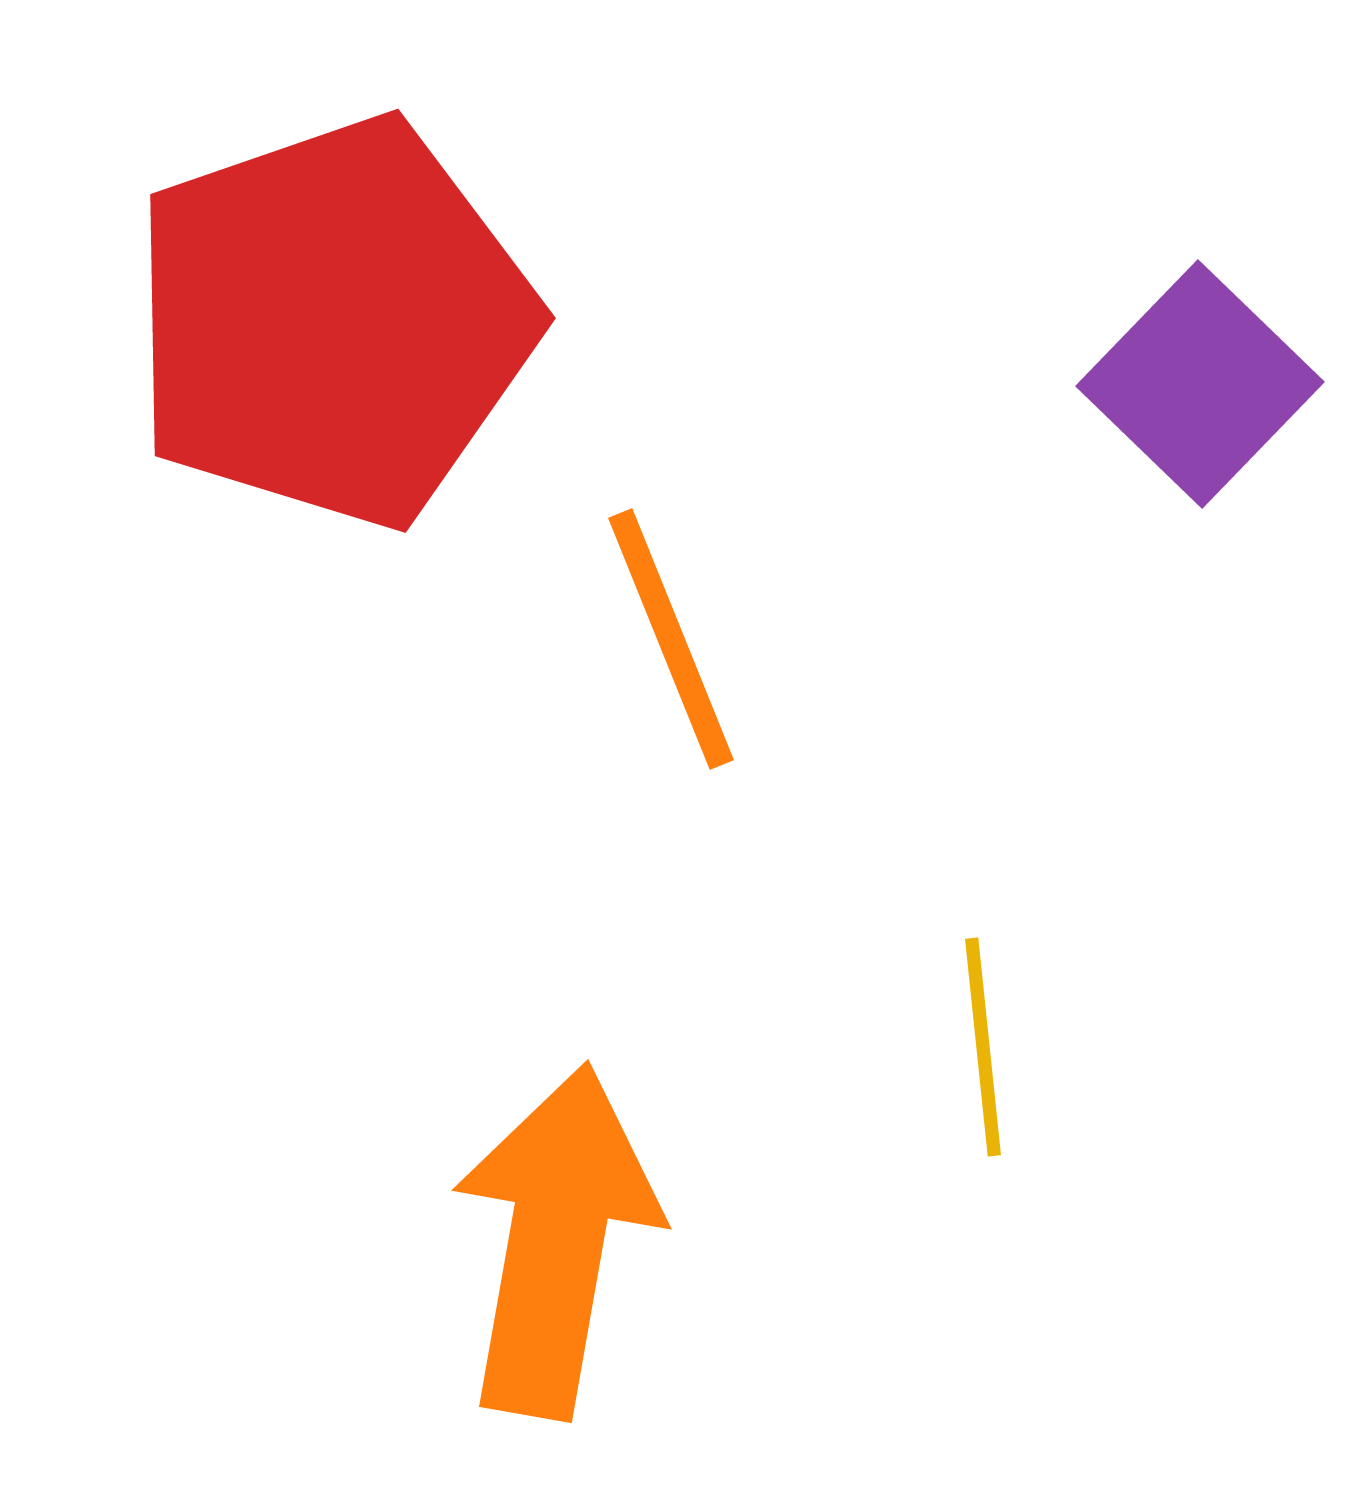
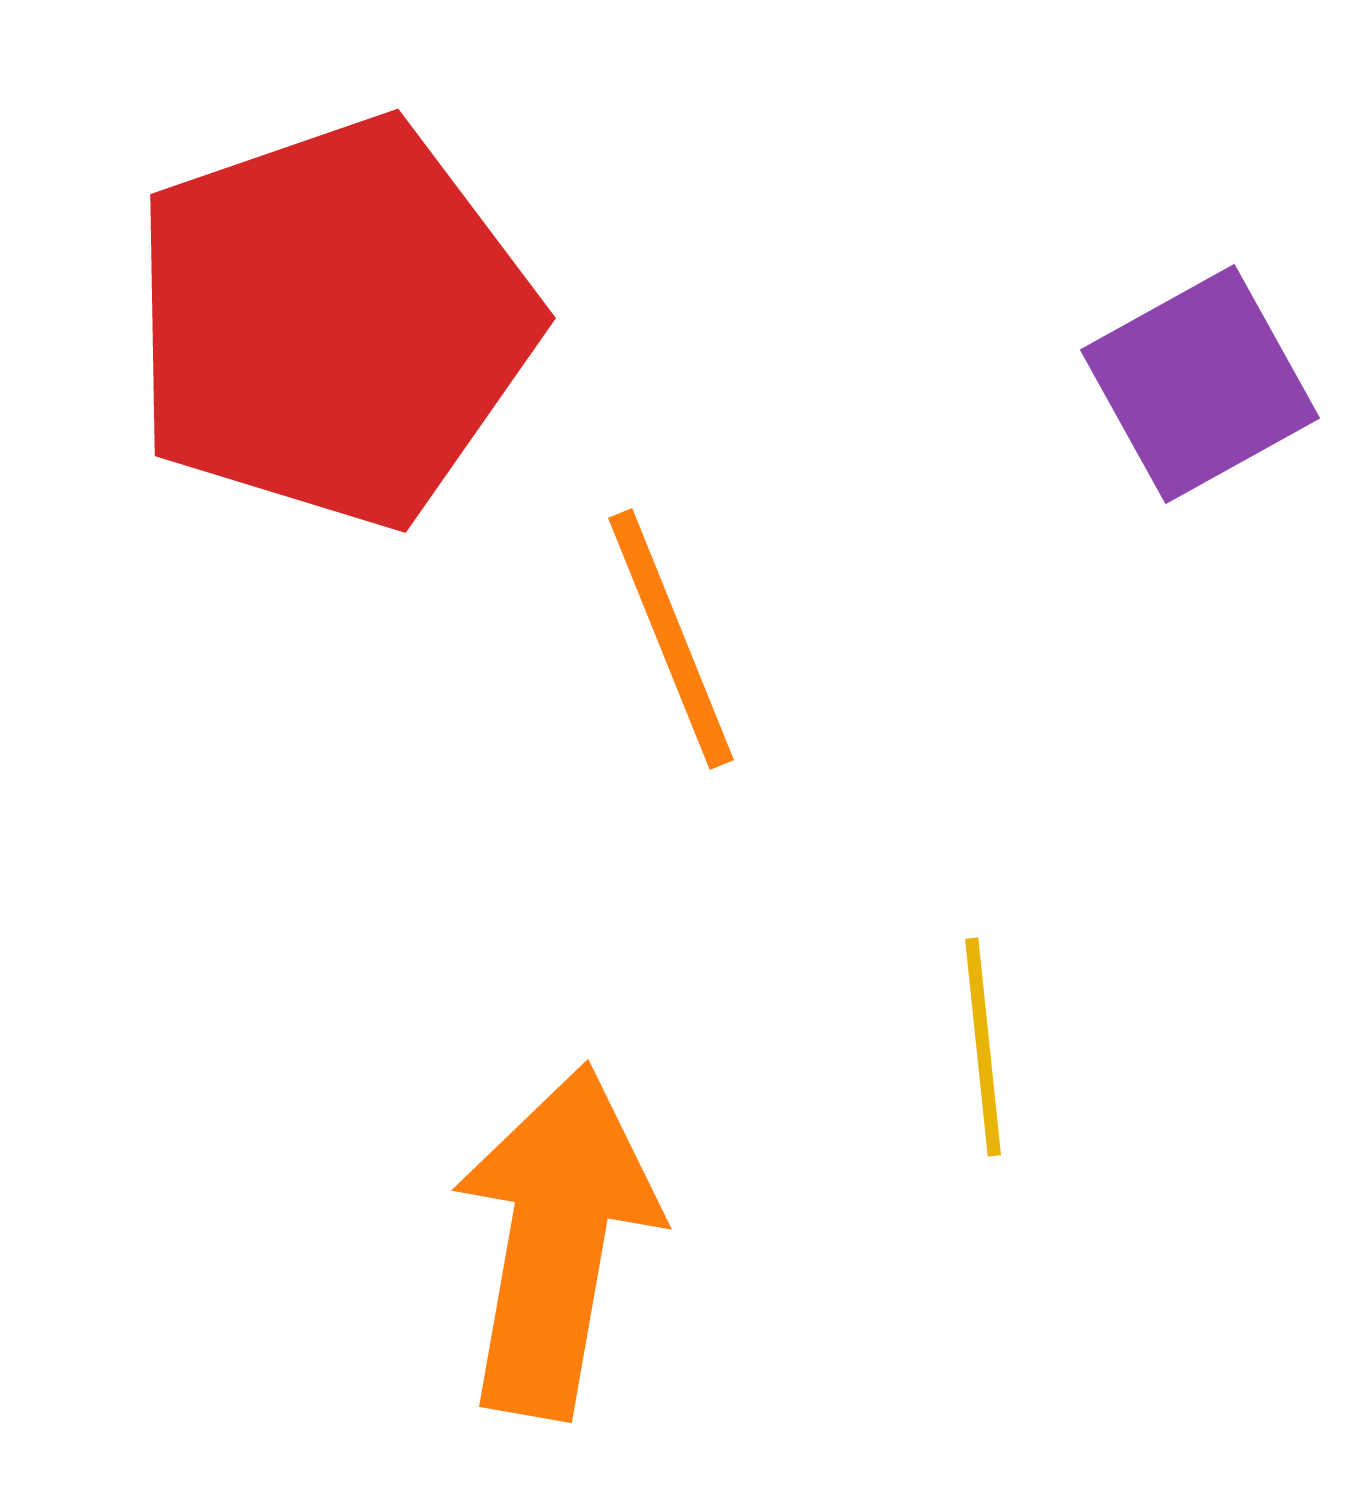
purple square: rotated 17 degrees clockwise
